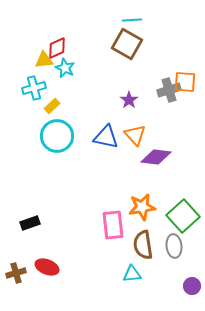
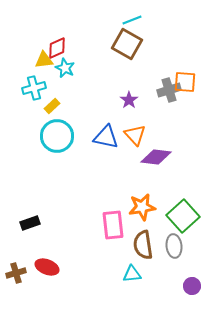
cyan line: rotated 18 degrees counterclockwise
